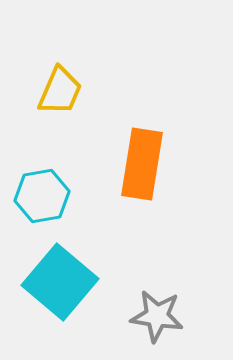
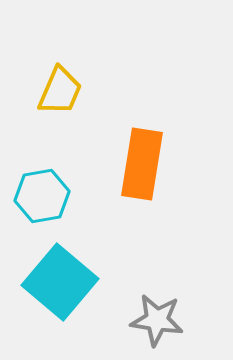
gray star: moved 4 px down
